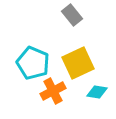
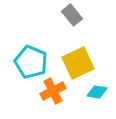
cyan pentagon: moved 2 px left, 1 px up
